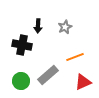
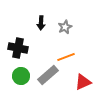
black arrow: moved 3 px right, 3 px up
black cross: moved 4 px left, 3 px down
orange line: moved 9 px left
green circle: moved 5 px up
